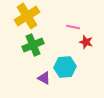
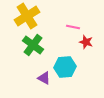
green cross: rotated 30 degrees counterclockwise
